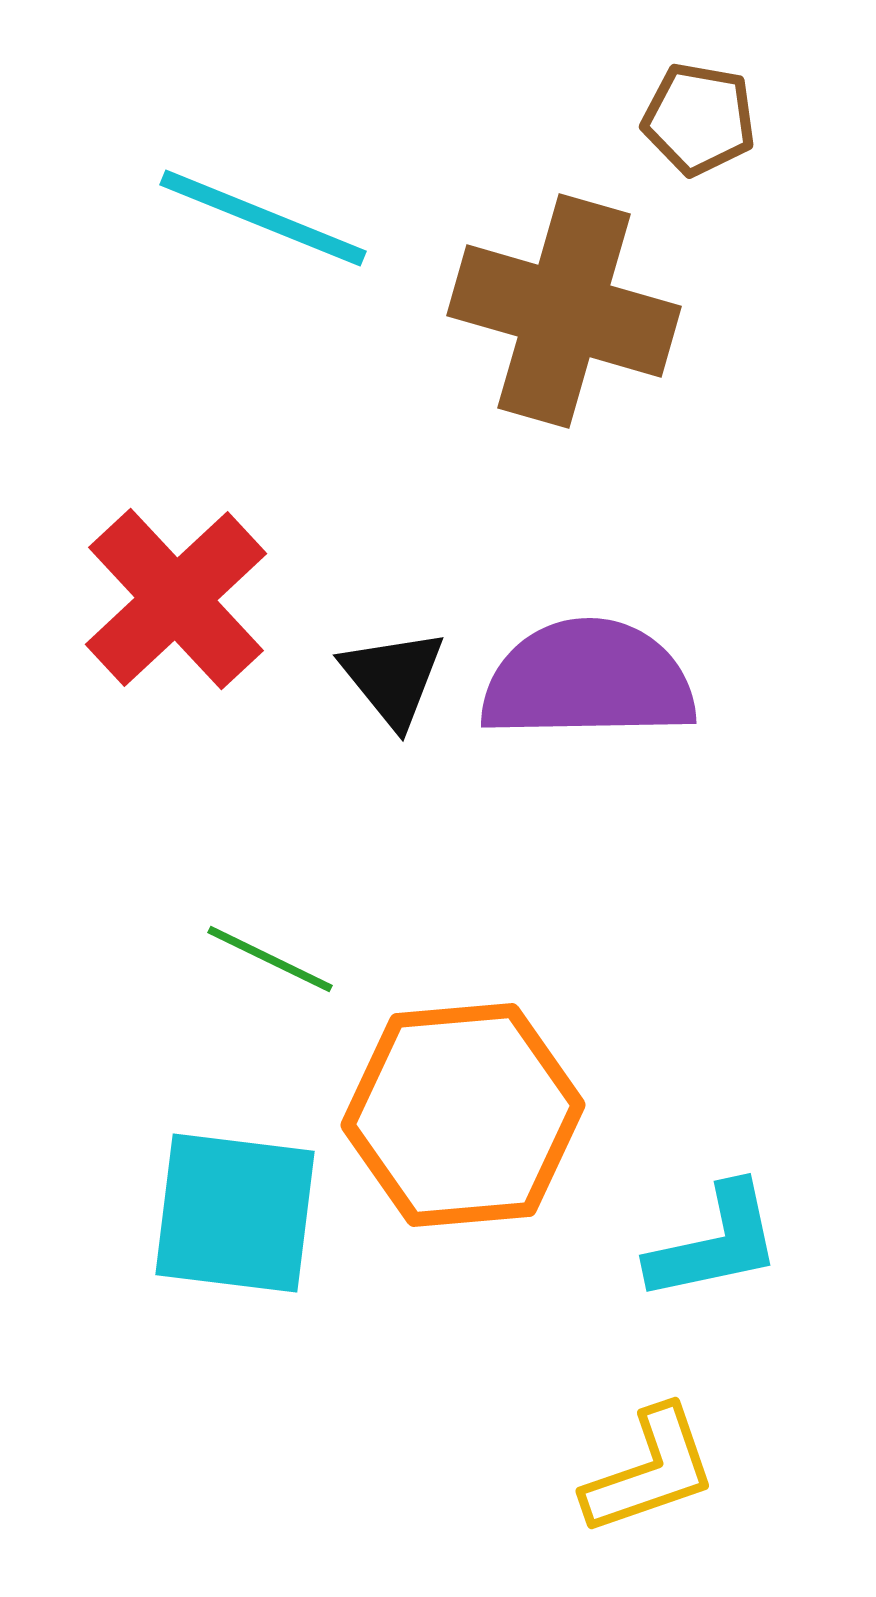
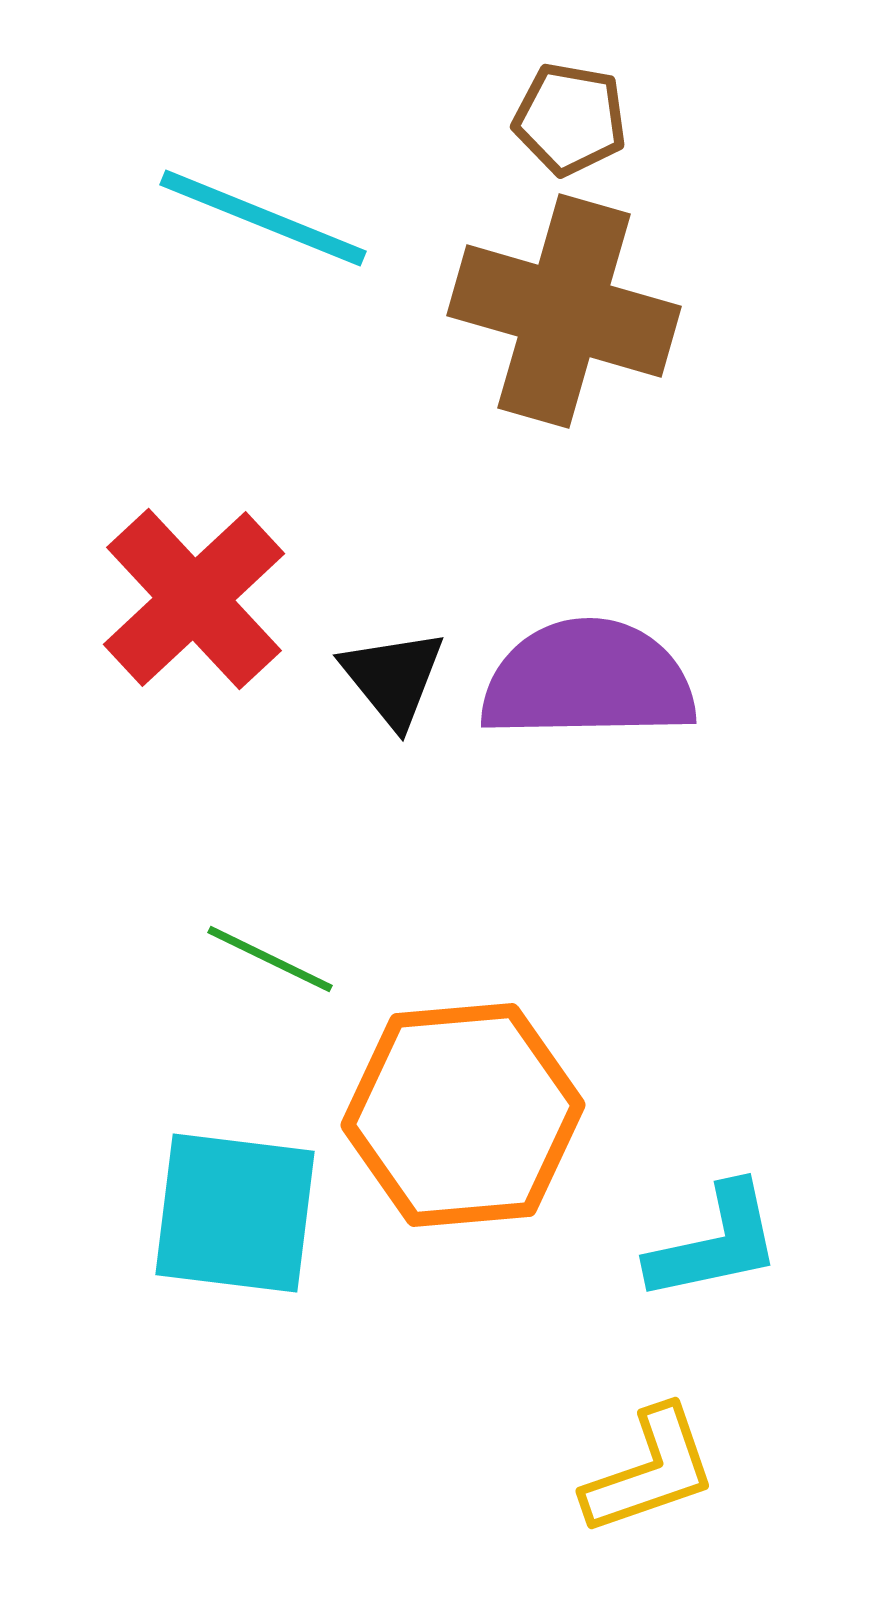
brown pentagon: moved 129 px left
red cross: moved 18 px right
